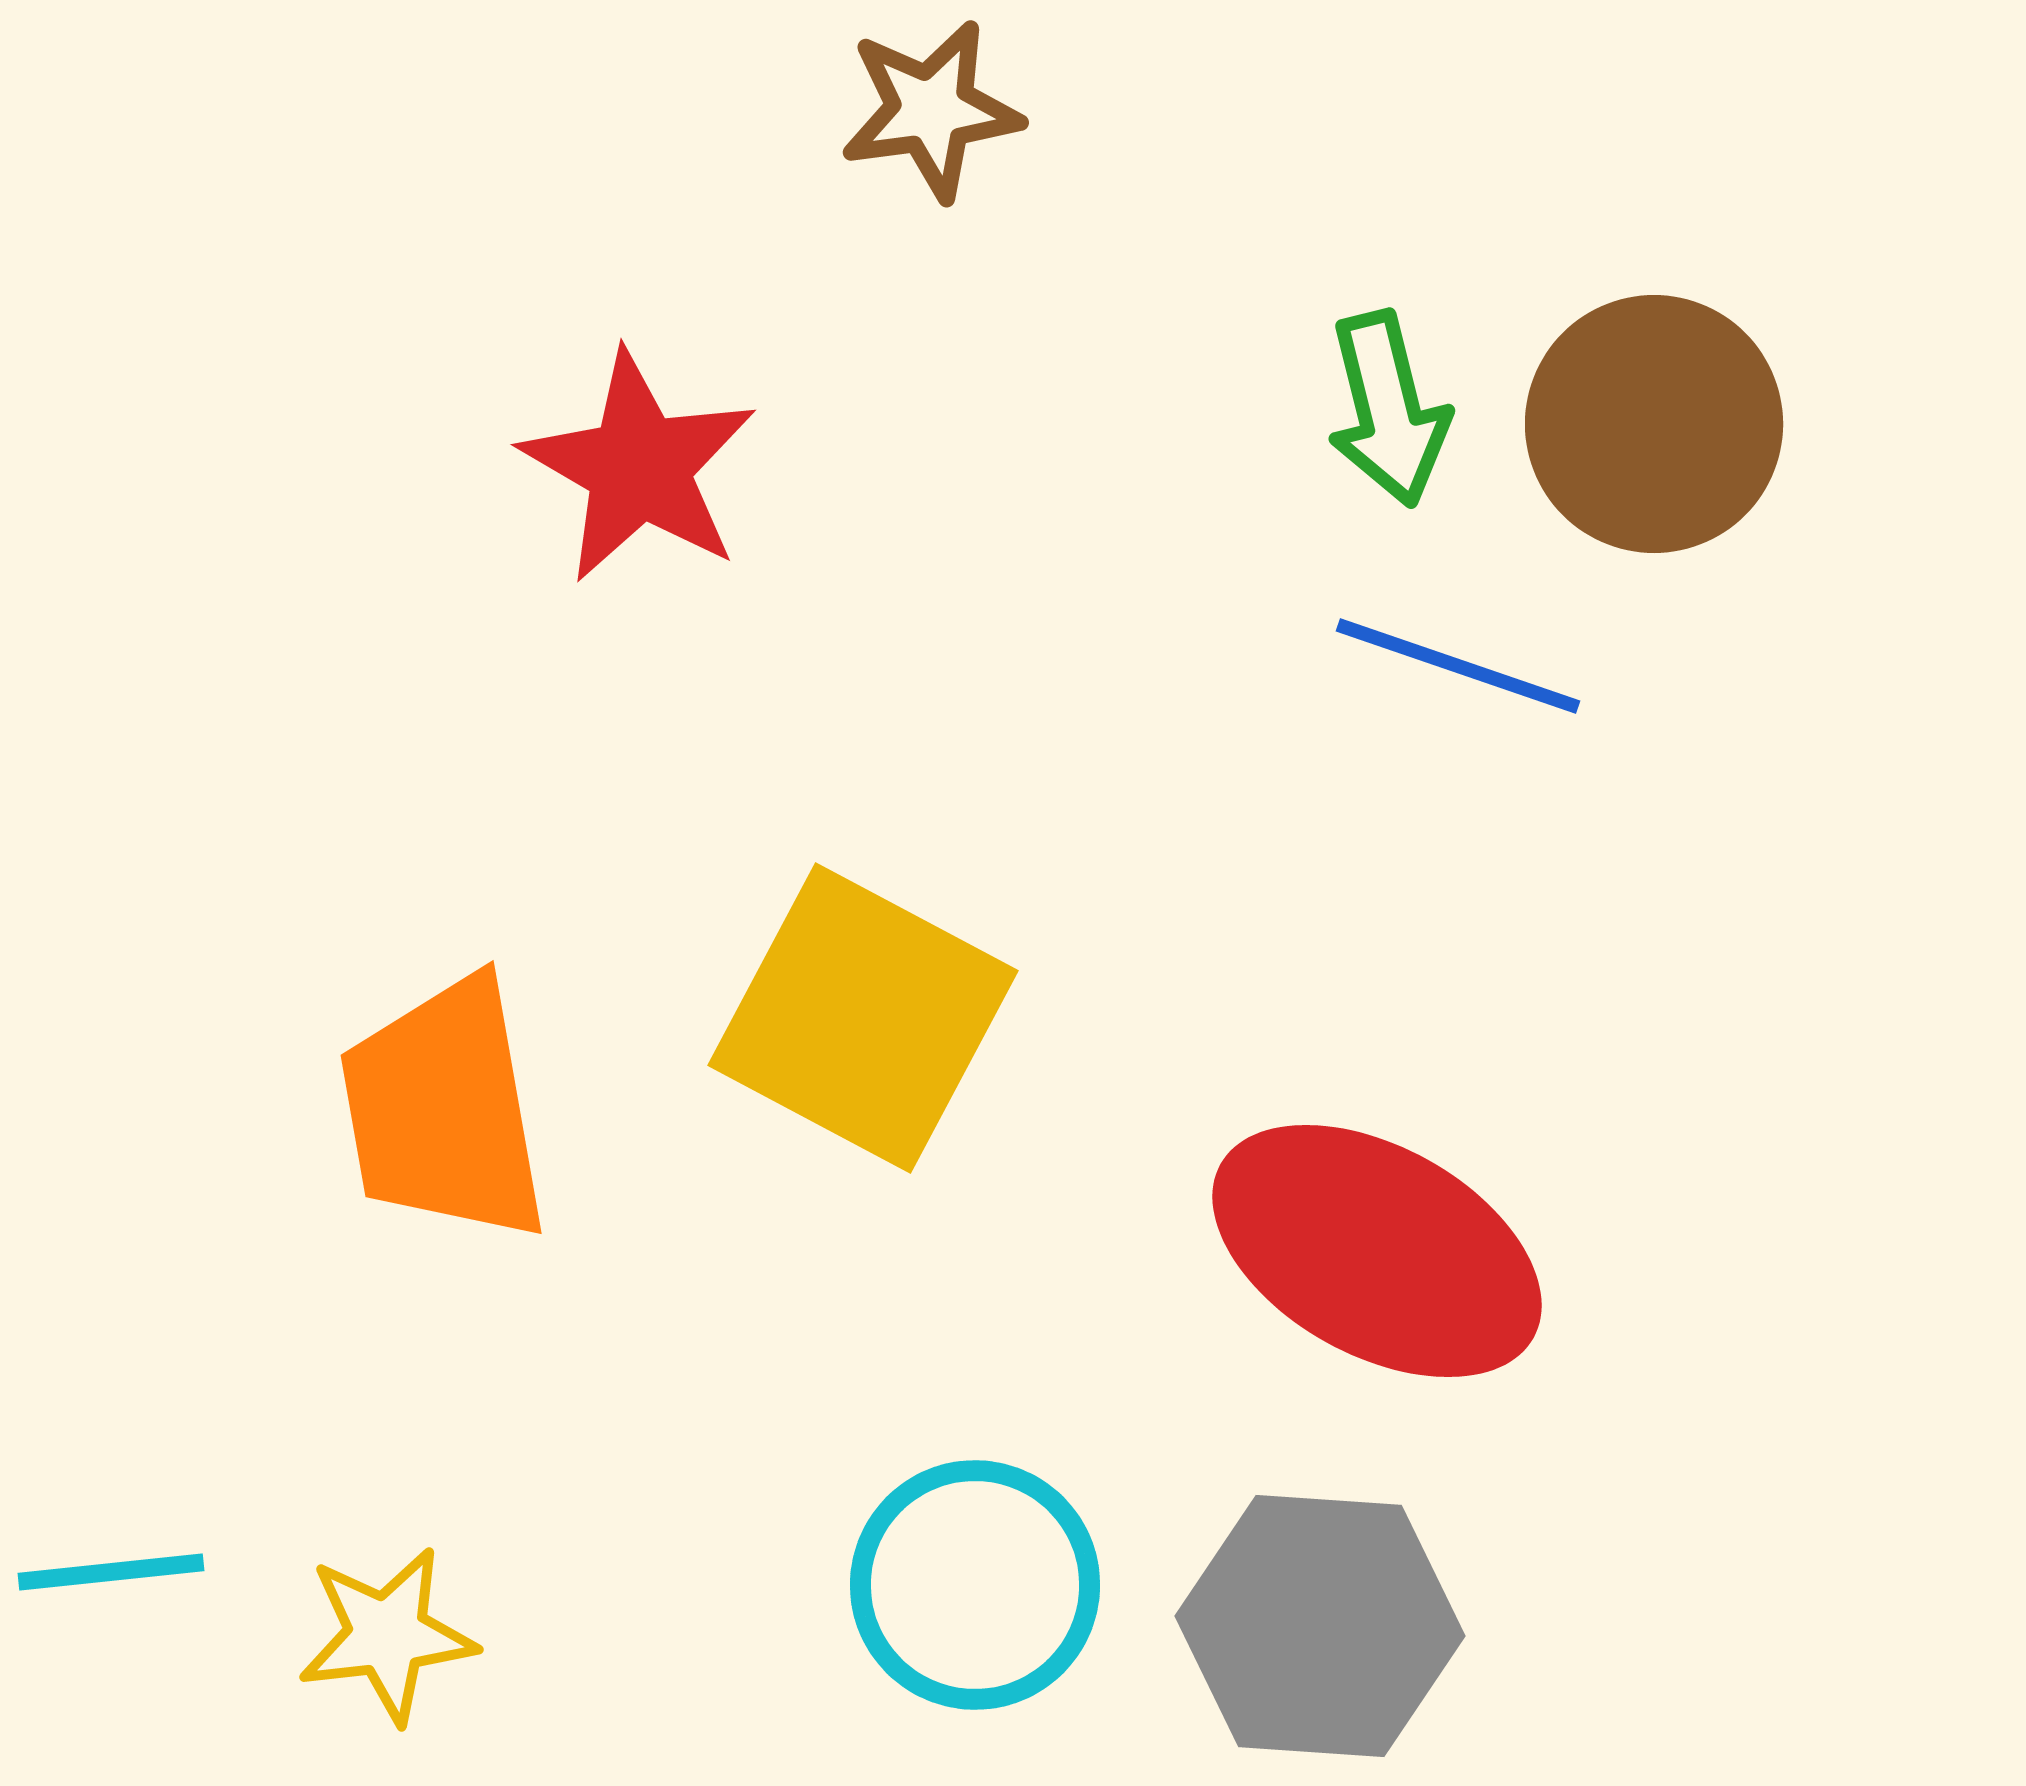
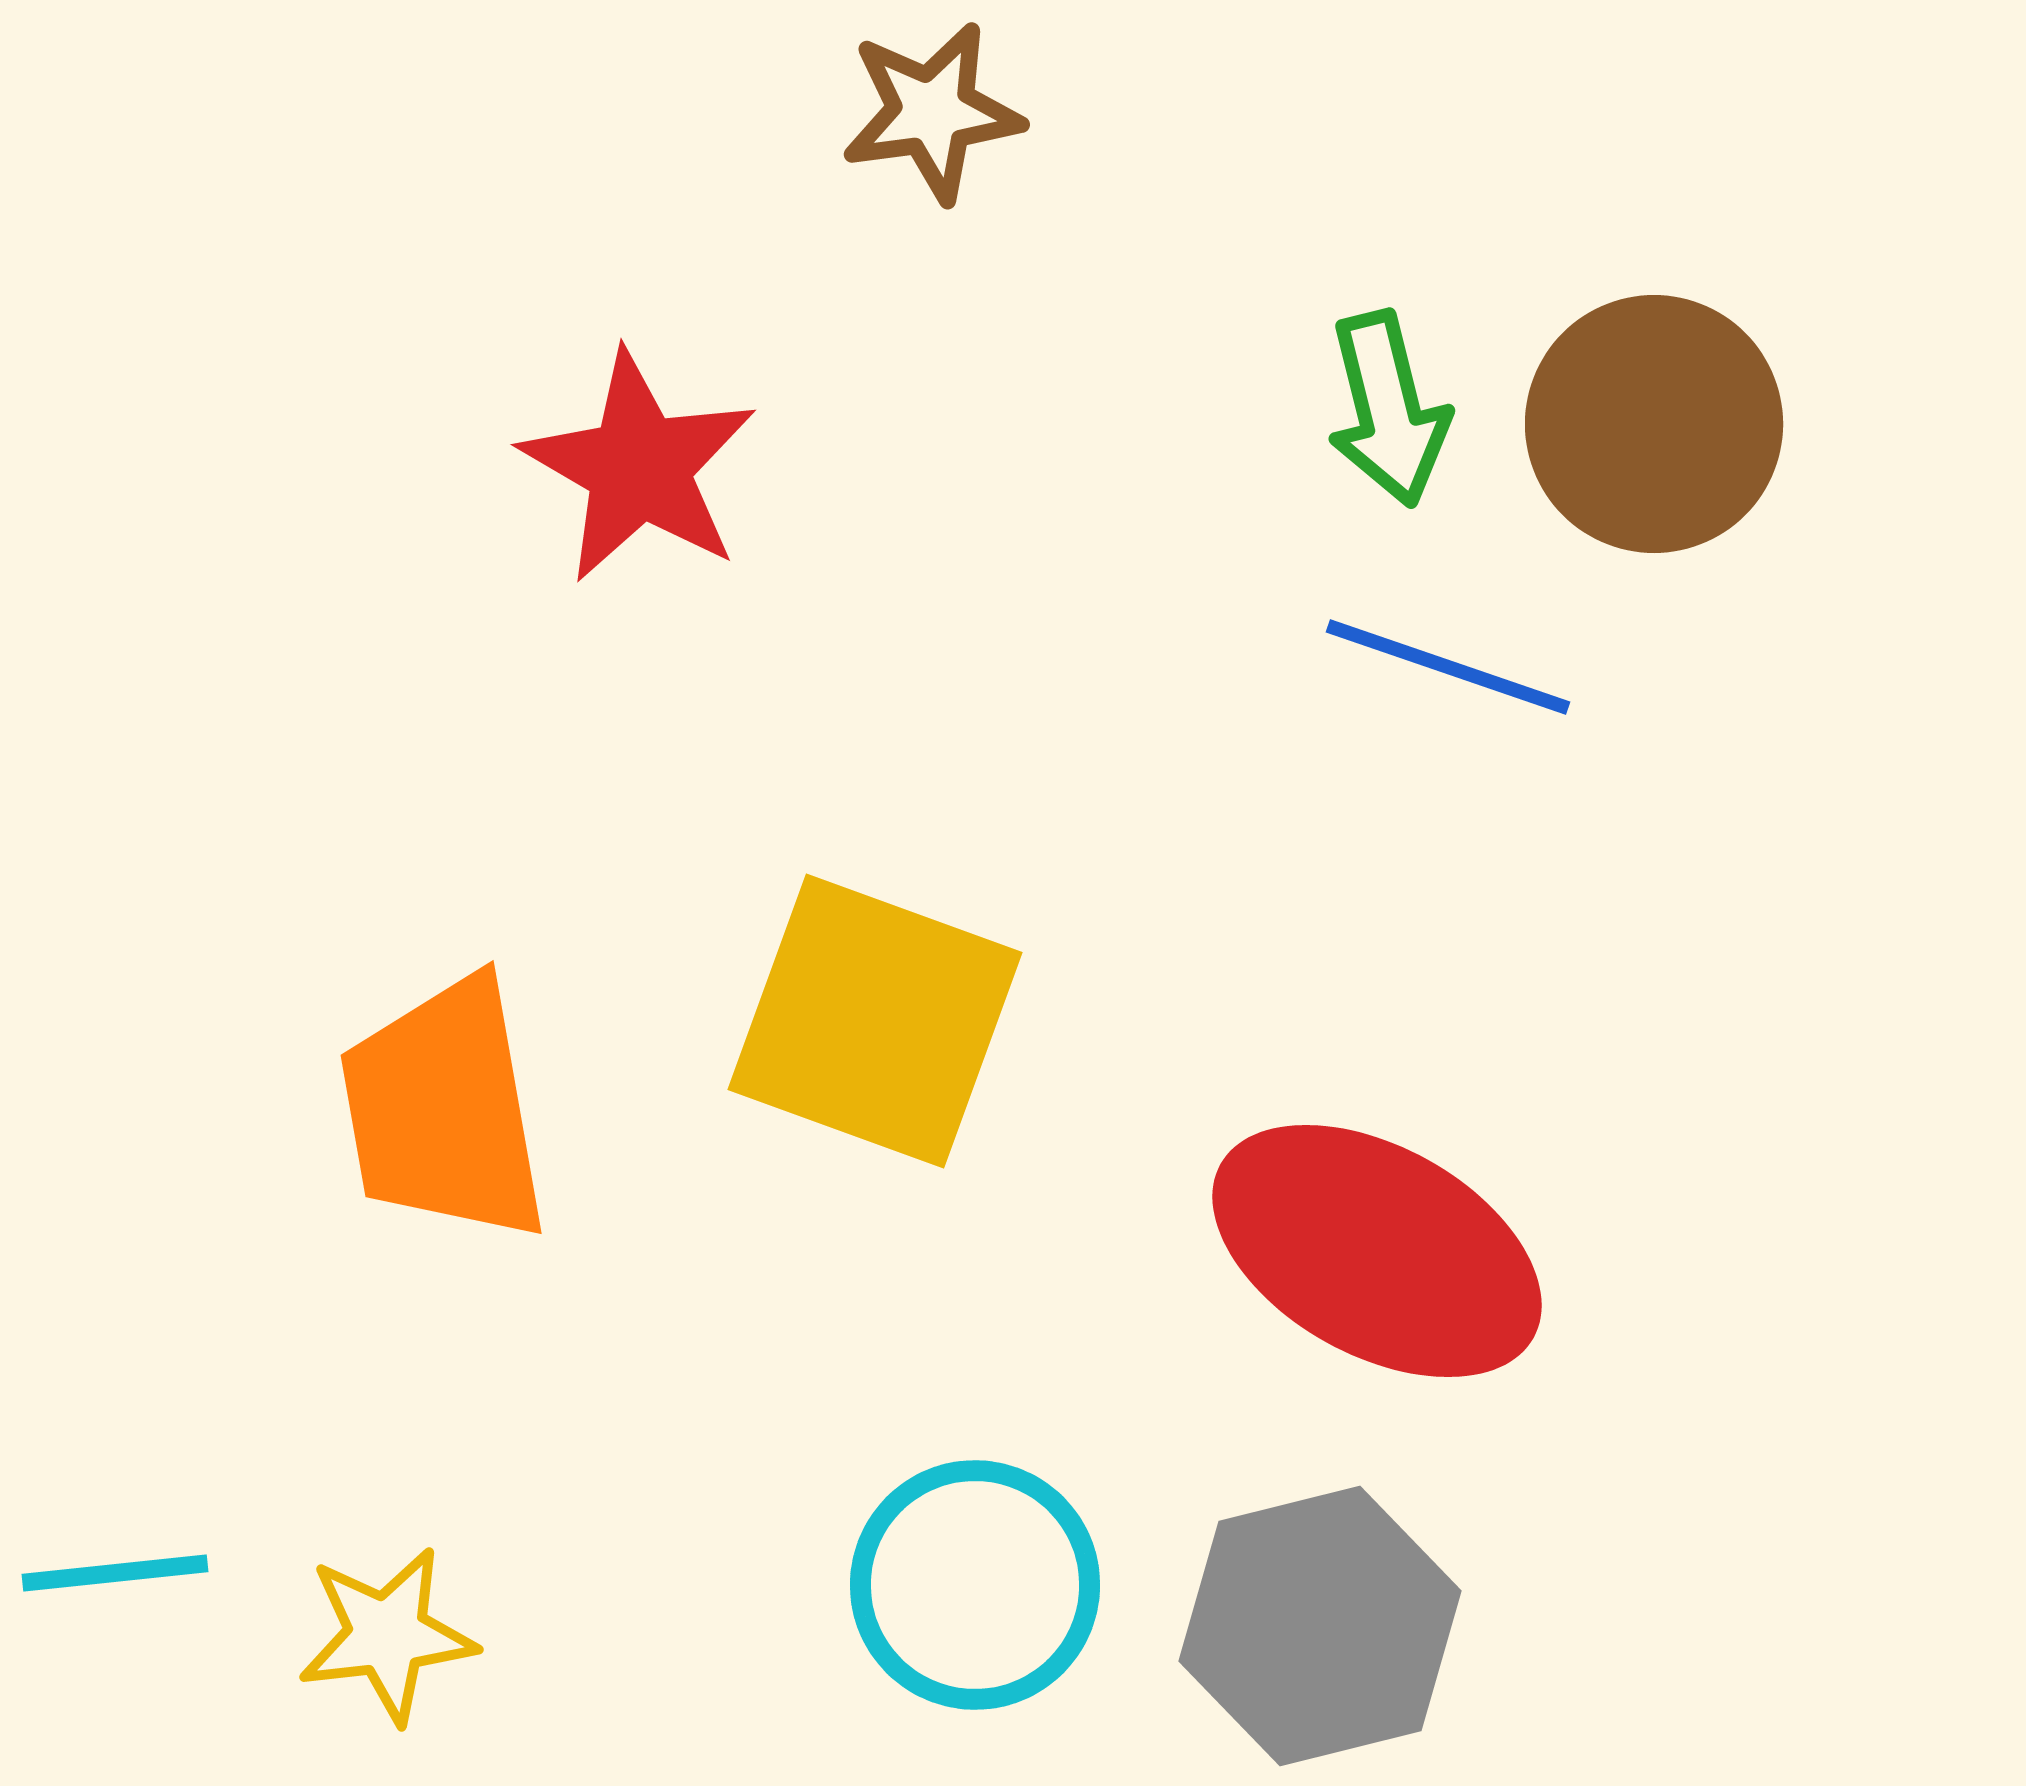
brown star: moved 1 px right, 2 px down
blue line: moved 10 px left, 1 px down
yellow square: moved 12 px right, 3 px down; rotated 8 degrees counterclockwise
cyan line: moved 4 px right, 1 px down
gray hexagon: rotated 18 degrees counterclockwise
